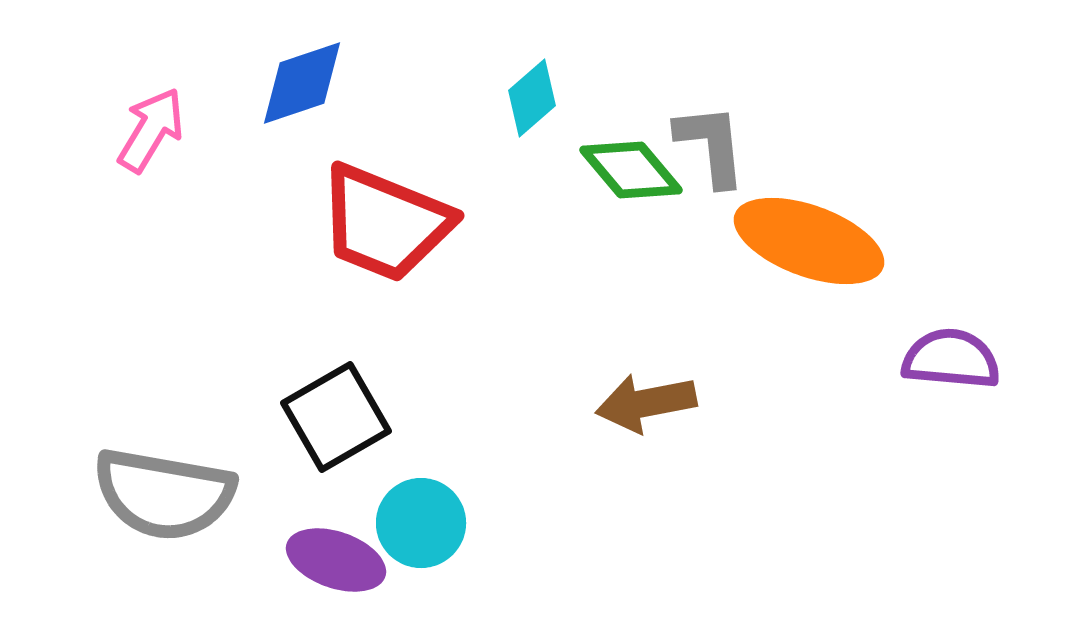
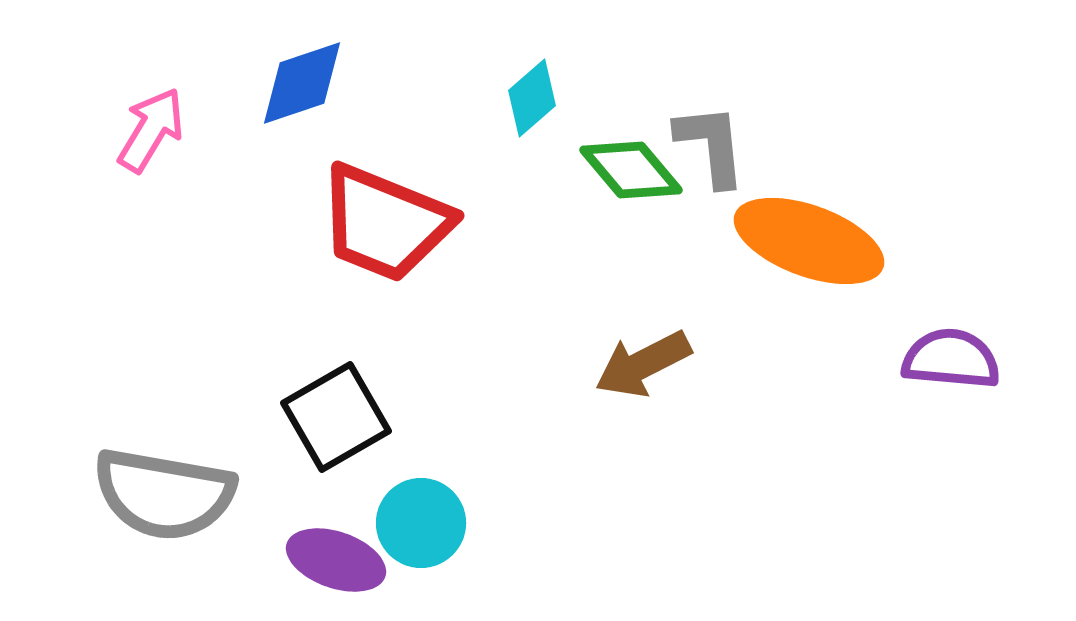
brown arrow: moved 3 px left, 39 px up; rotated 16 degrees counterclockwise
